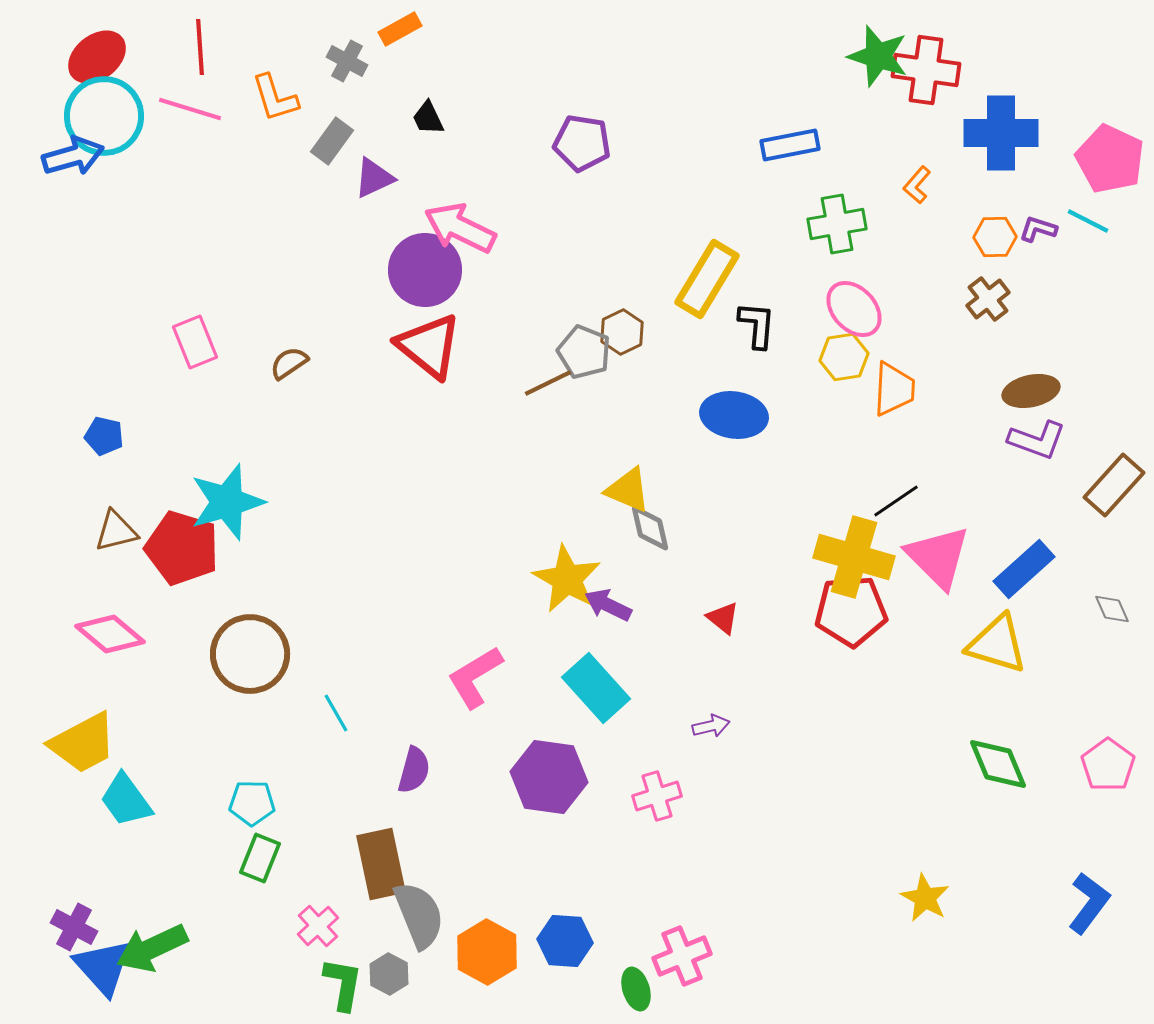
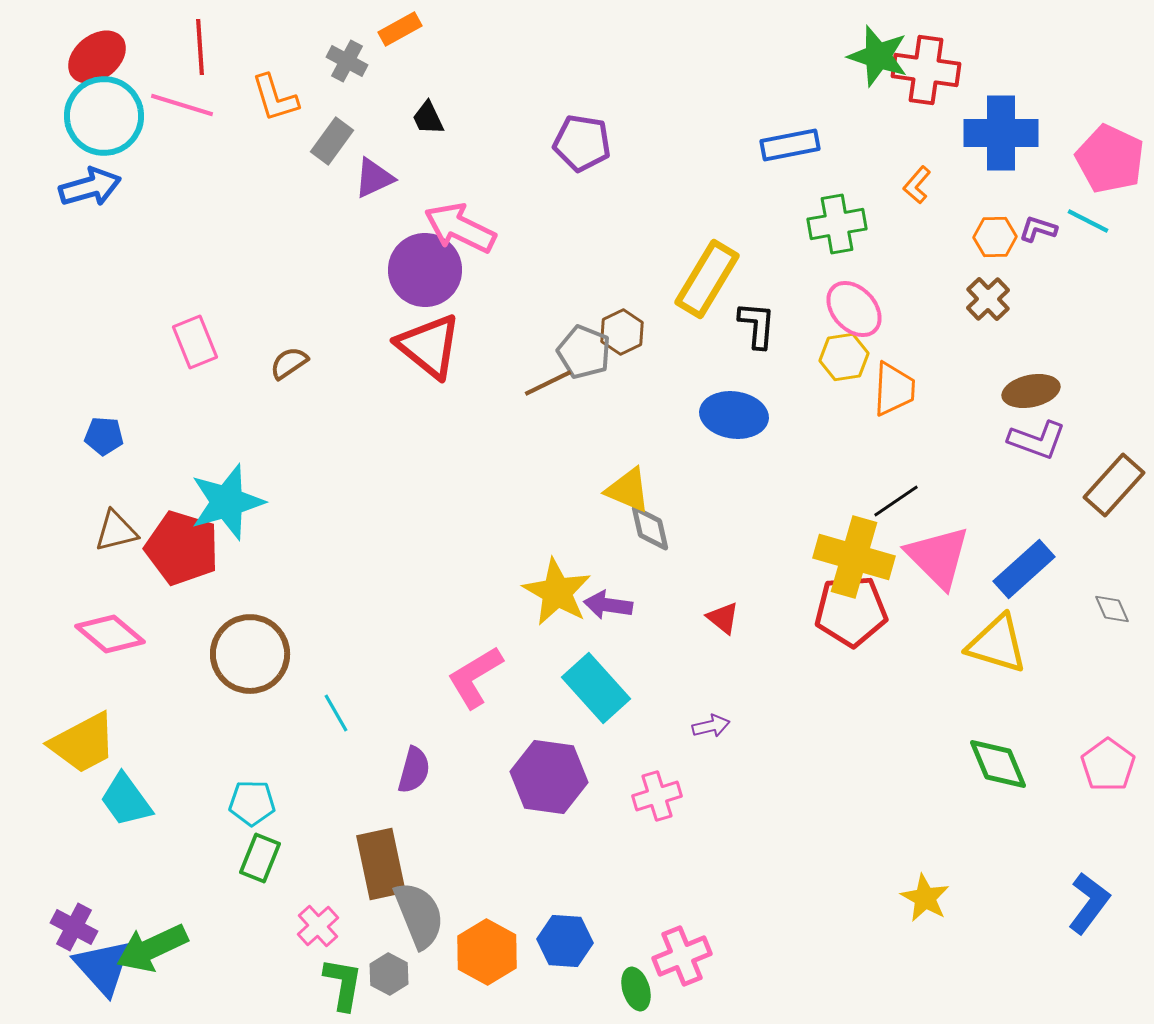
pink line at (190, 109): moved 8 px left, 4 px up
blue arrow at (73, 156): moved 17 px right, 31 px down
brown cross at (988, 299): rotated 6 degrees counterclockwise
blue pentagon at (104, 436): rotated 9 degrees counterclockwise
yellow star at (567, 579): moved 10 px left, 13 px down
purple arrow at (608, 605): rotated 18 degrees counterclockwise
